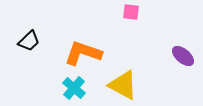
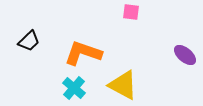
purple ellipse: moved 2 px right, 1 px up
